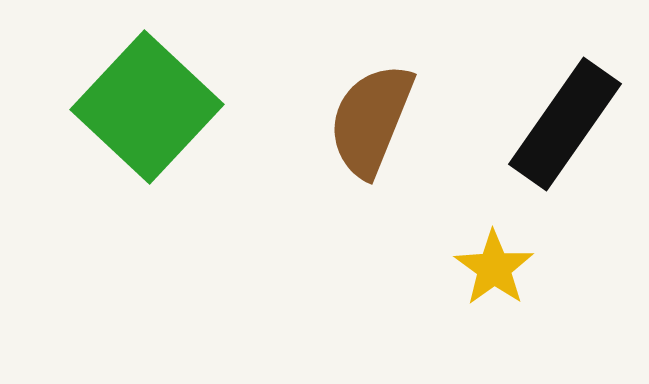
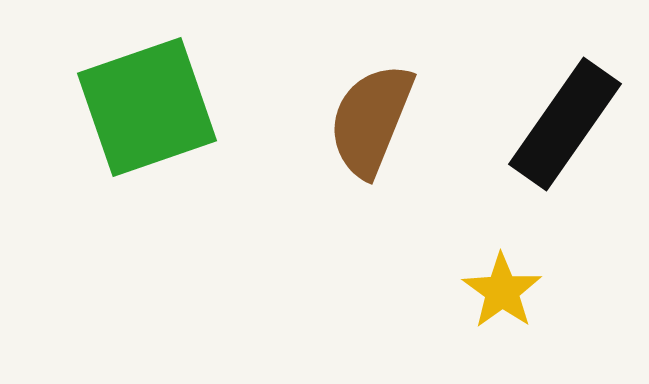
green square: rotated 28 degrees clockwise
yellow star: moved 8 px right, 23 px down
